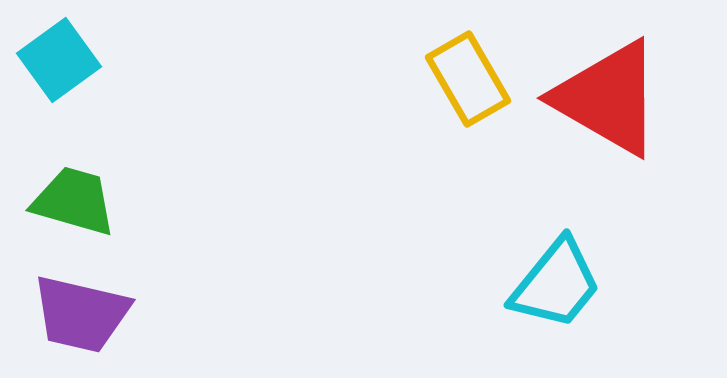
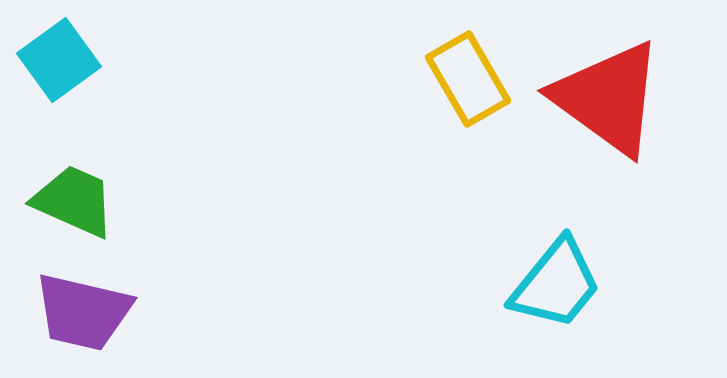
red triangle: rotated 6 degrees clockwise
green trapezoid: rotated 8 degrees clockwise
purple trapezoid: moved 2 px right, 2 px up
